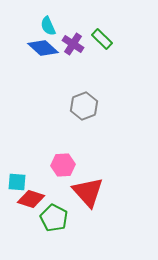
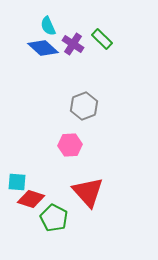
pink hexagon: moved 7 px right, 20 px up
